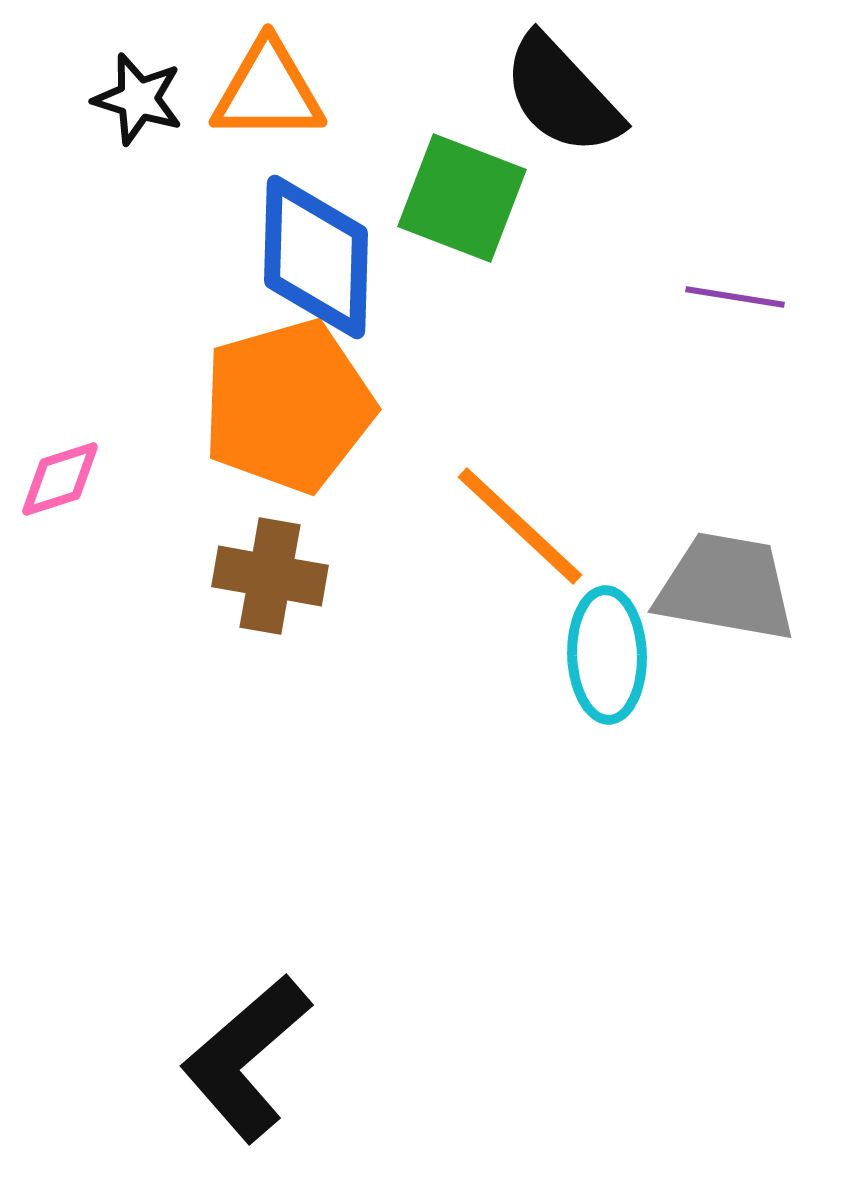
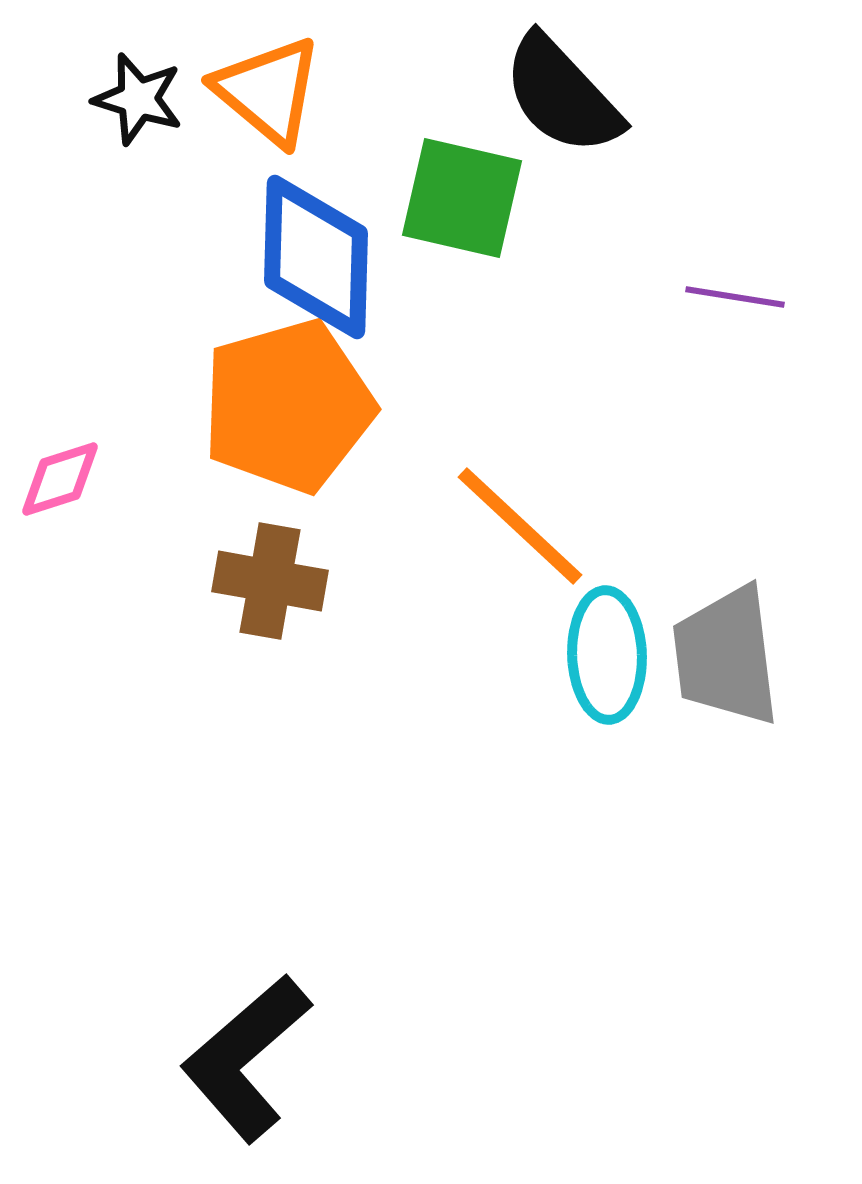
orange triangle: rotated 40 degrees clockwise
green square: rotated 8 degrees counterclockwise
brown cross: moved 5 px down
gray trapezoid: moved 69 px down; rotated 107 degrees counterclockwise
